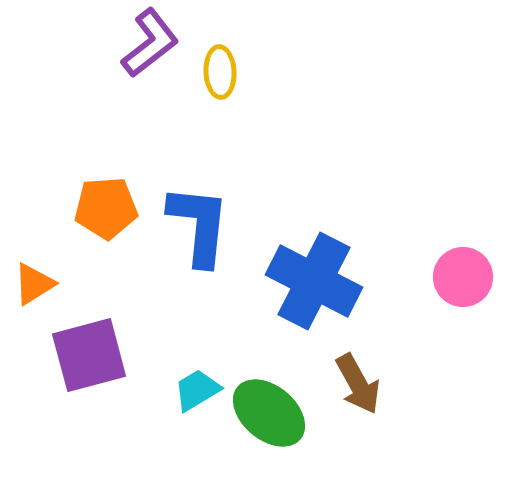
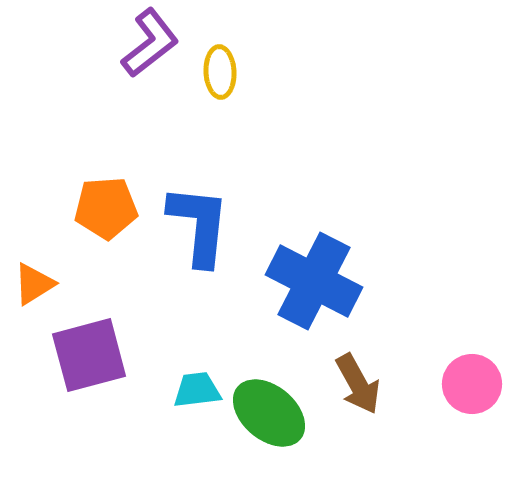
pink circle: moved 9 px right, 107 px down
cyan trapezoid: rotated 24 degrees clockwise
